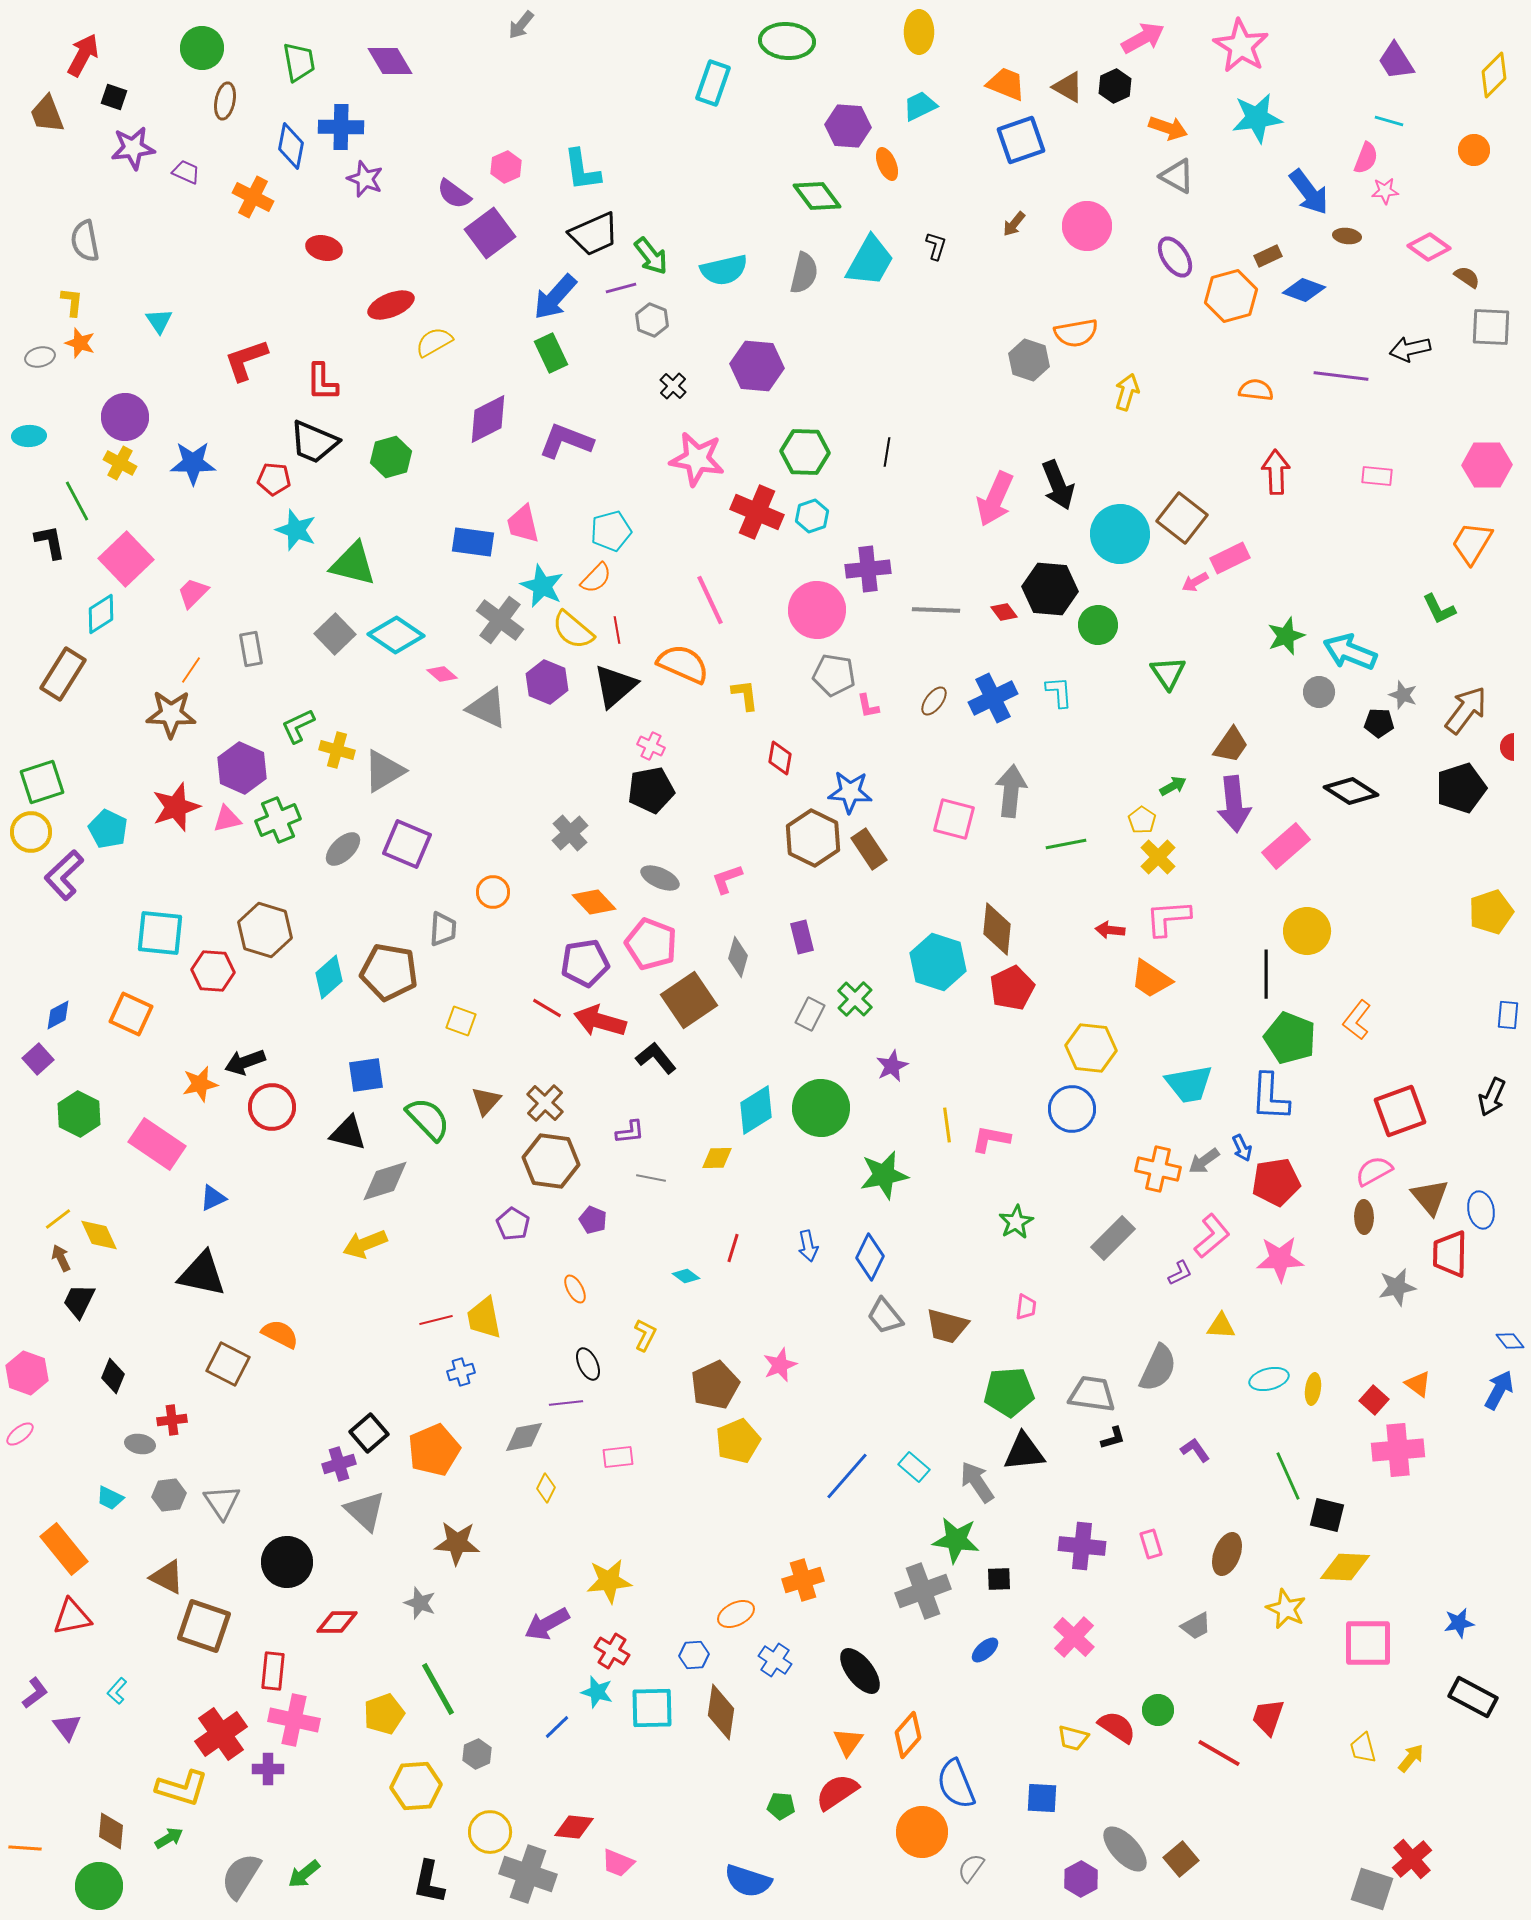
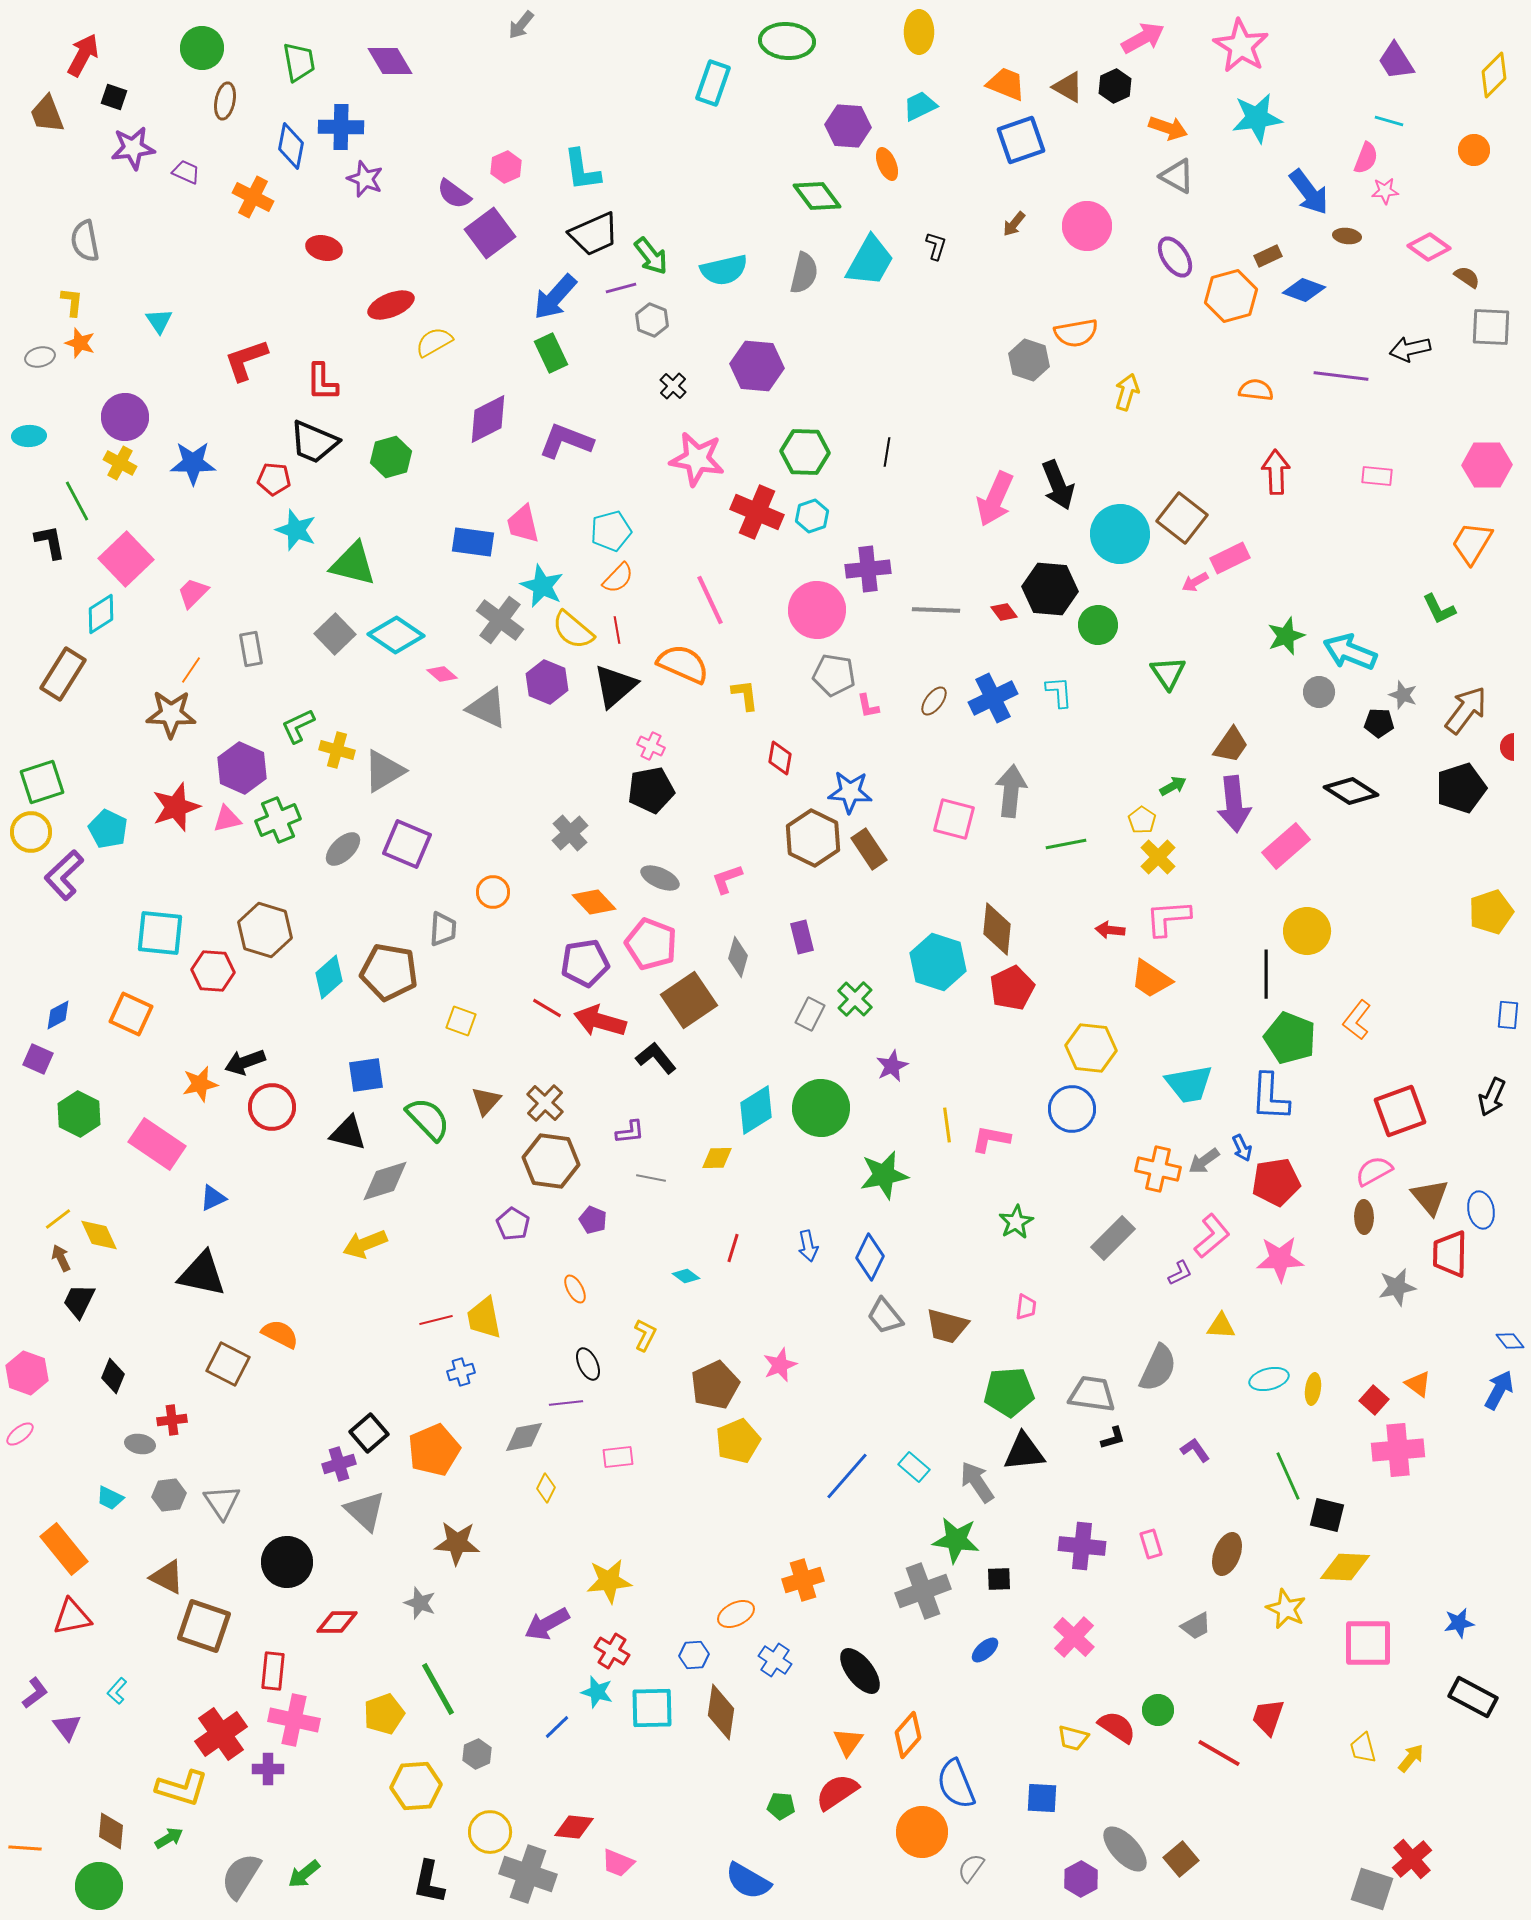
orange semicircle at (596, 578): moved 22 px right
purple square at (38, 1059): rotated 24 degrees counterclockwise
blue semicircle at (748, 1881): rotated 12 degrees clockwise
